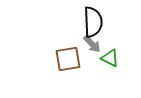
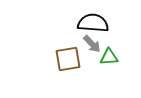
black semicircle: moved 1 px down; rotated 84 degrees counterclockwise
green triangle: moved 1 px left, 1 px up; rotated 30 degrees counterclockwise
